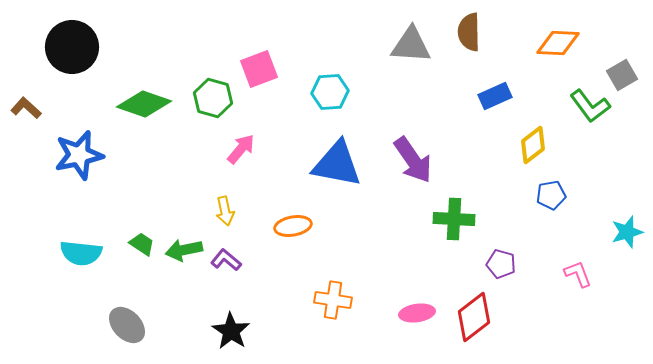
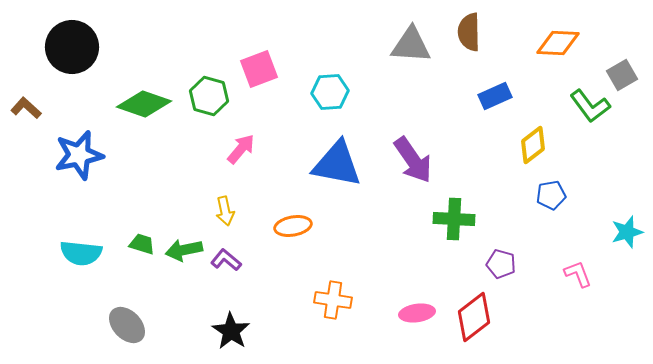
green hexagon: moved 4 px left, 2 px up
green trapezoid: rotated 16 degrees counterclockwise
